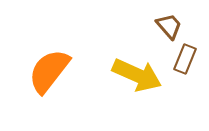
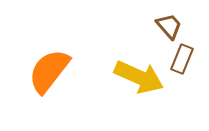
brown rectangle: moved 3 px left
yellow arrow: moved 2 px right, 2 px down
